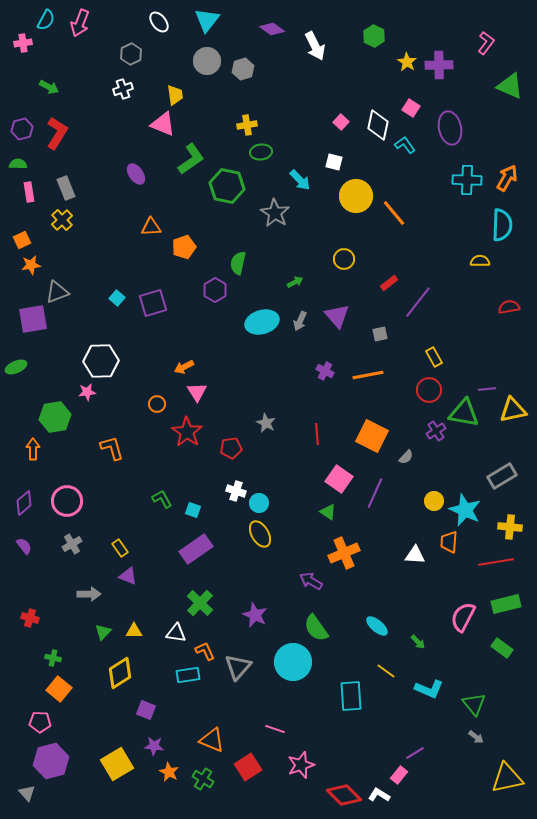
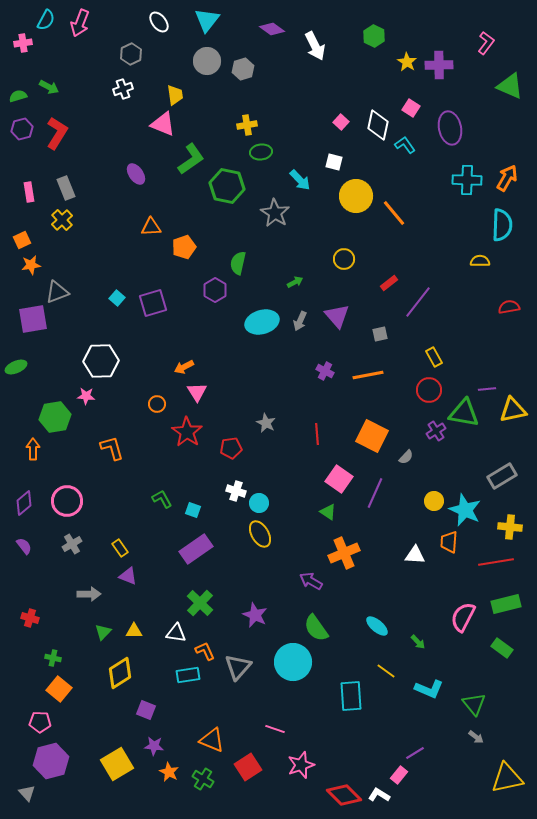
green semicircle at (18, 164): moved 68 px up; rotated 18 degrees counterclockwise
pink star at (87, 392): moved 1 px left, 4 px down; rotated 12 degrees clockwise
